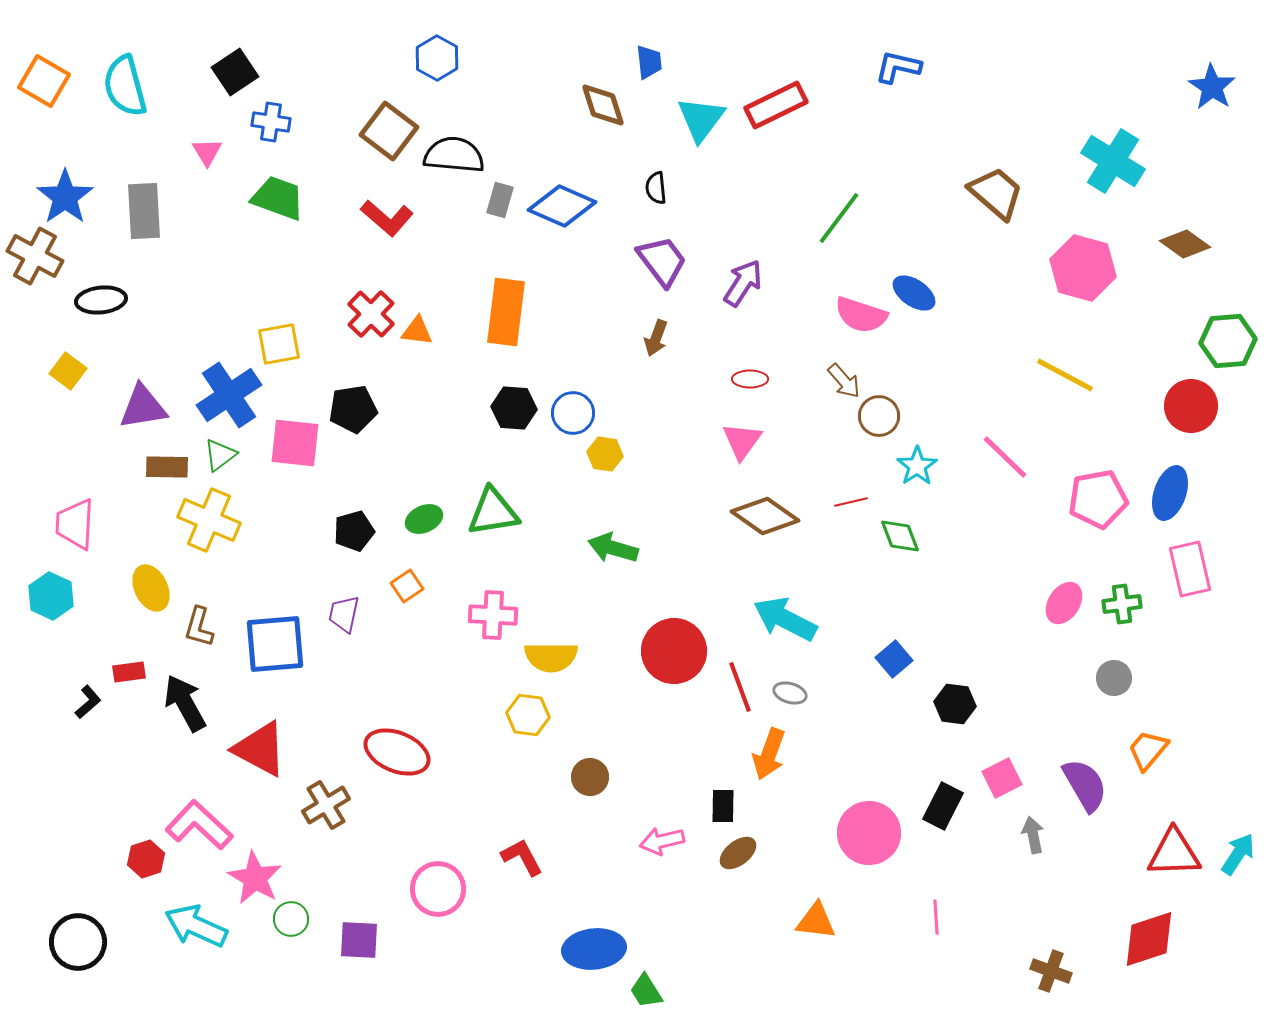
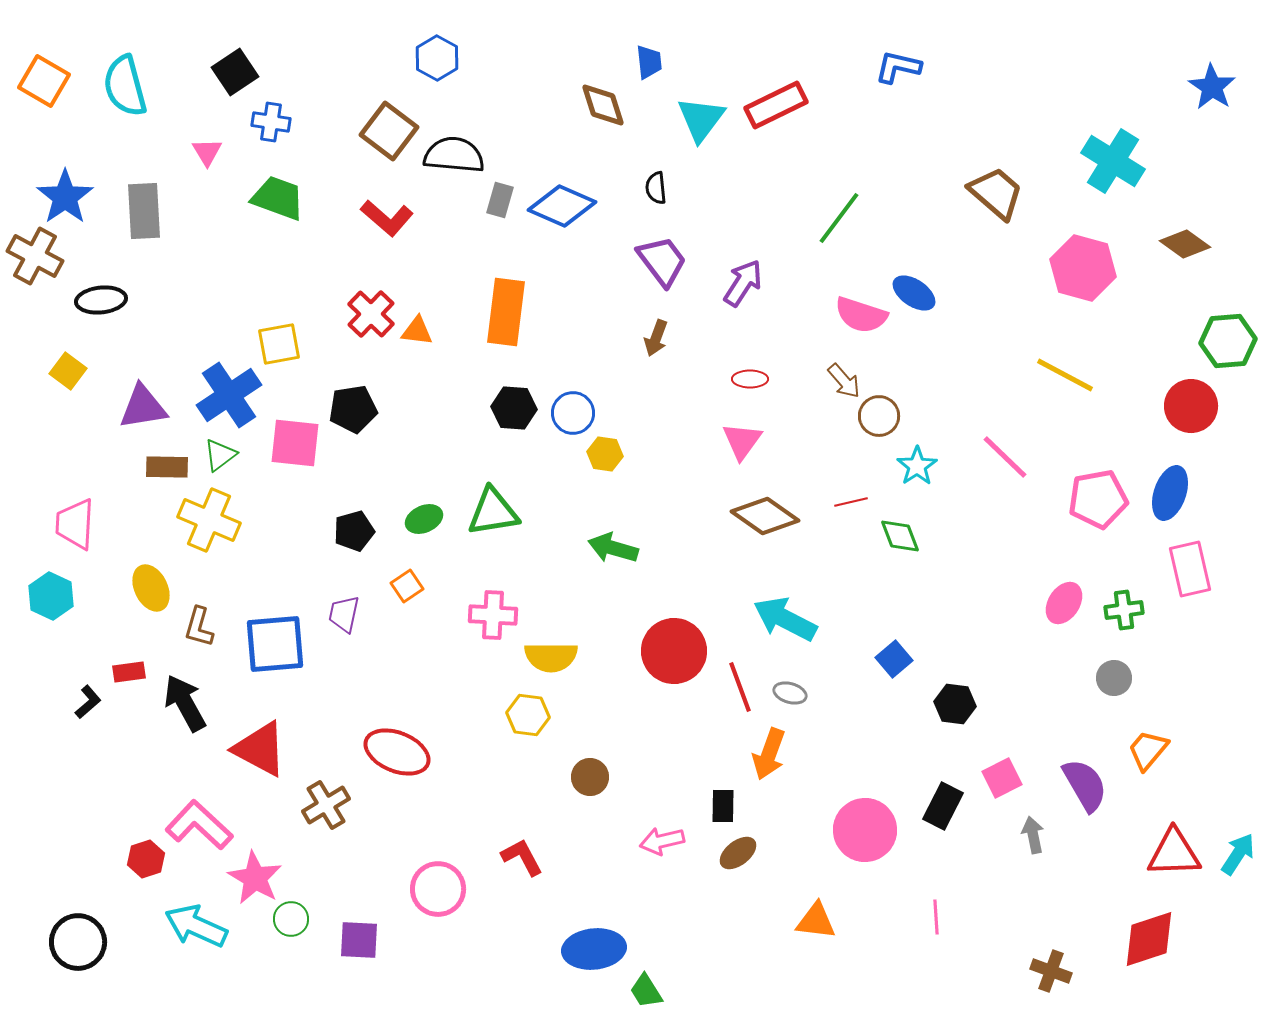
green cross at (1122, 604): moved 2 px right, 6 px down
pink circle at (869, 833): moved 4 px left, 3 px up
